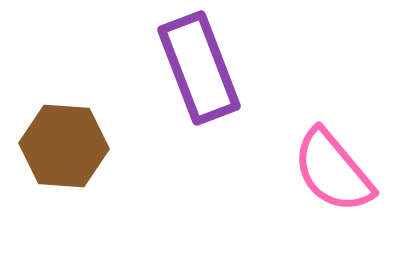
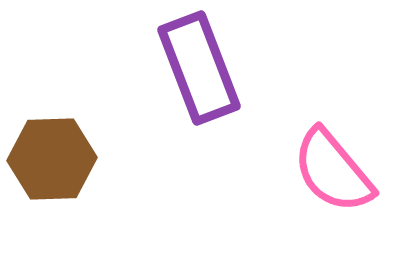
brown hexagon: moved 12 px left, 13 px down; rotated 6 degrees counterclockwise
